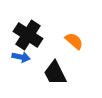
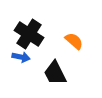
black cross: moved 1 px right, 1 px up
